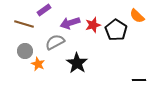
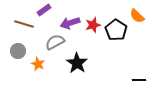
gray circle: moved 7 px left
